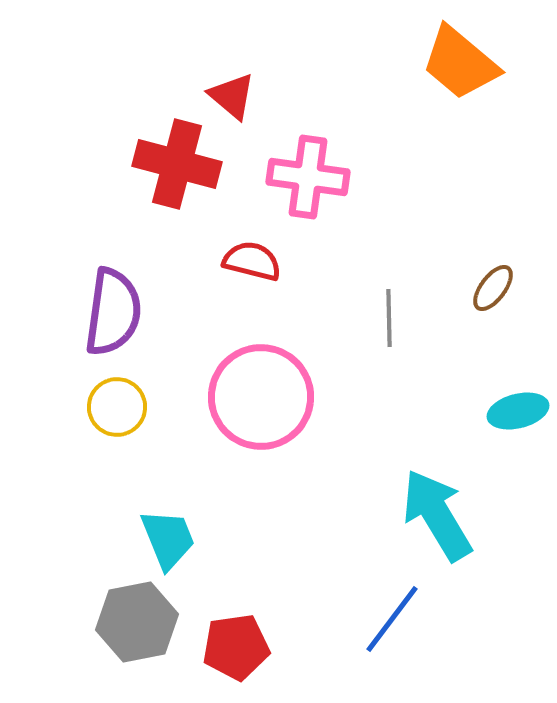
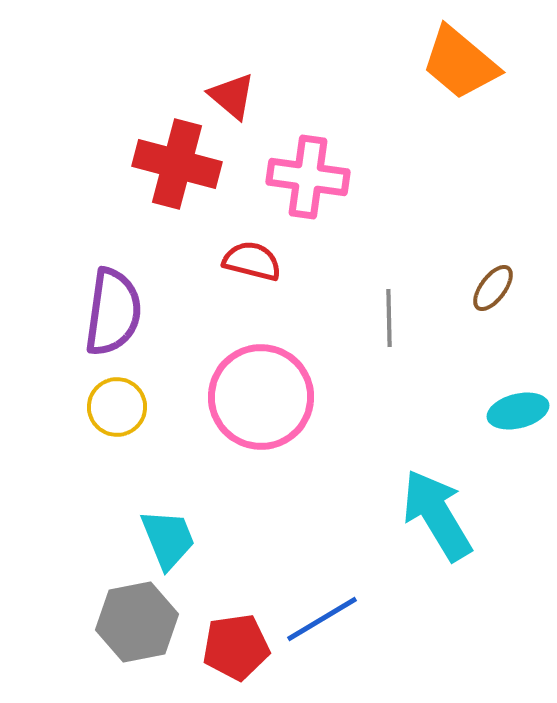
blue line: moved 70 px left; rotated 22 degrees clockwise
